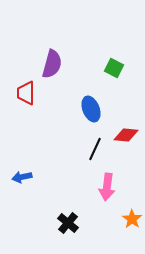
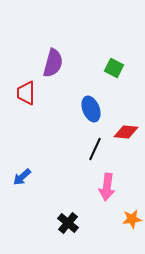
purple semicircle: moved 1 px right, 1 px up
red diamond: moved 3 px up
blue arrow: rotated 30 degrees counterclockwise
orange star: rotated 30 degrees clockwise
